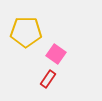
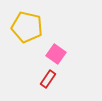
yellow pentagon: moved 1 px right, 5 px up; rotated 12 degrees clockwise
